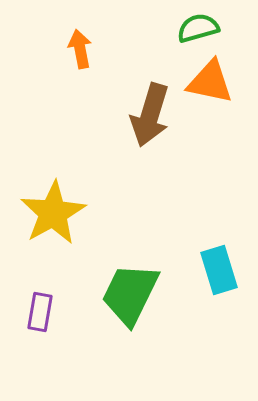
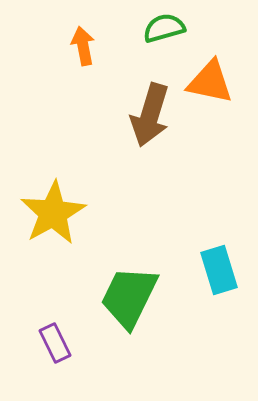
green semicircle: moved 34 px left
orange arrow: moved 3 px right, 3 px up
green trapezoid: moved 1 px left, 3 px down
purple rectangle: moved 15 px right, 31 px down; rotated 36 degrees counterclockwise
